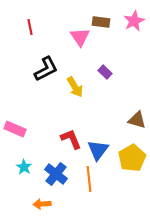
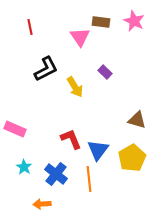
pink star: rotated 20 degrees counterclockwise
